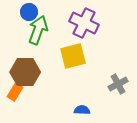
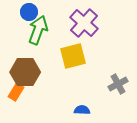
purple cross: rotated 16 degrees clockwise
orange rectangle: moved 1 px right
